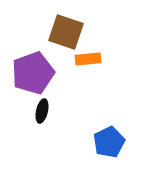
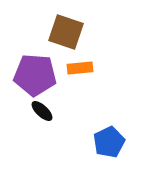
orange rectangle: moved 8 px left, 9 px down
purple pentagon: moved 2 px right, 2 px down; rotated 24 degrees clockwise
black ellipse: rotated 60 degrees counterclockwise
